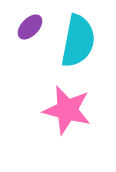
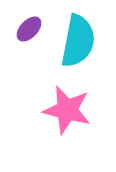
purple ellipse: moved 1 px left, 2 px down
